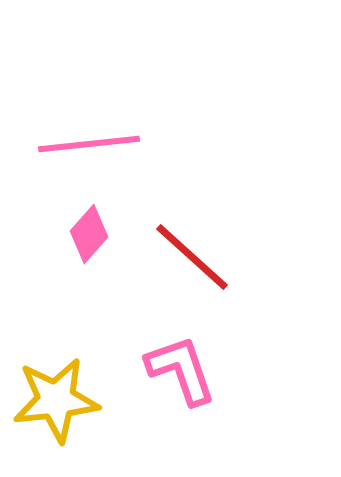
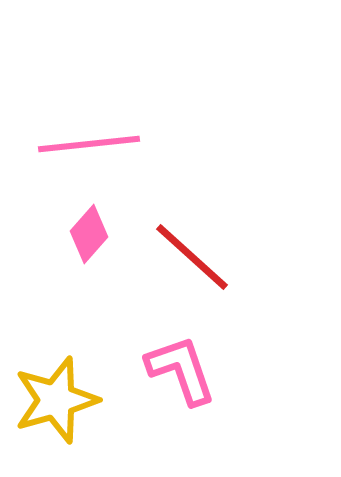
yellow star: rotated 10 degrees counterclockwise
